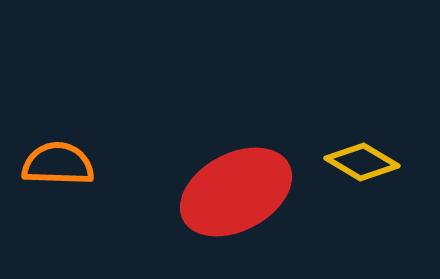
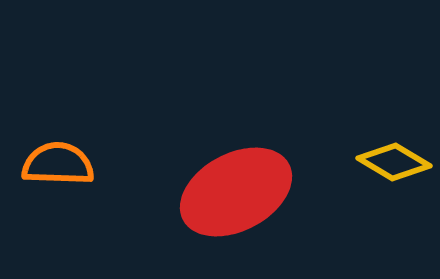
yellow diamond: moved 32 px right
